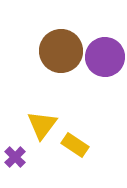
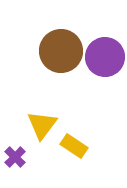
yellow rectangle: moved 1 px left, 1 px down
